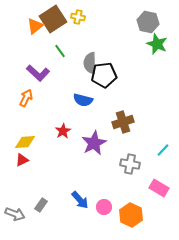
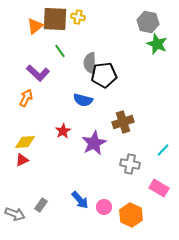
brown square: moved 2 px right; rotated 36 degrees clockwise
